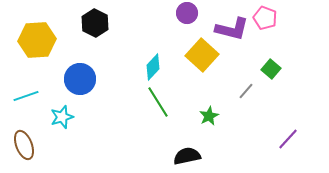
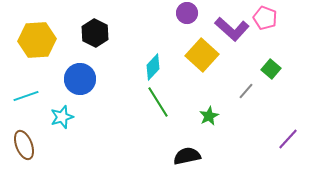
black hexagon: moved 10 px down
purple L-shape: rotated 28 degrees clockwise
